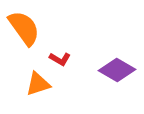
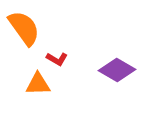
red L-shape: moved 3 px left
orange triangle: rotated 16 degrees clockwise
